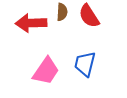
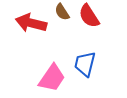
brown semicircle: rotated 144 degrees clockwise
red arrow: rotated 16 degrees clockwise
pink trapezoid: moved 6 px right, 7 px down
